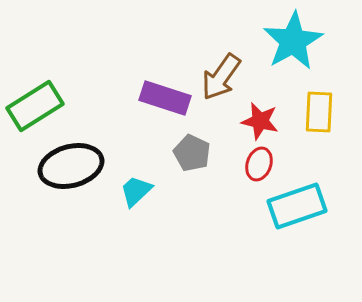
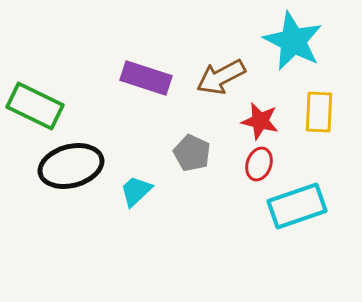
cyan star: rotated 16 degrees counterclockwise
brown arrow: rotated 27 degrees clockwise
purple rectangle: moved 19 px left, 20 px up
green rectangle: rotated 58 degrees clockwise
